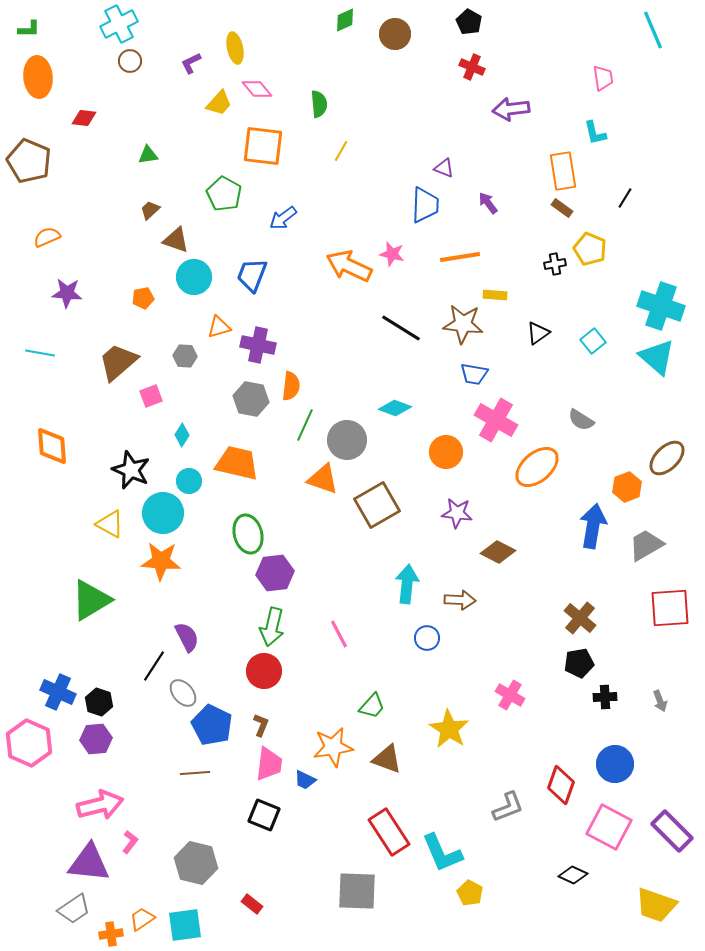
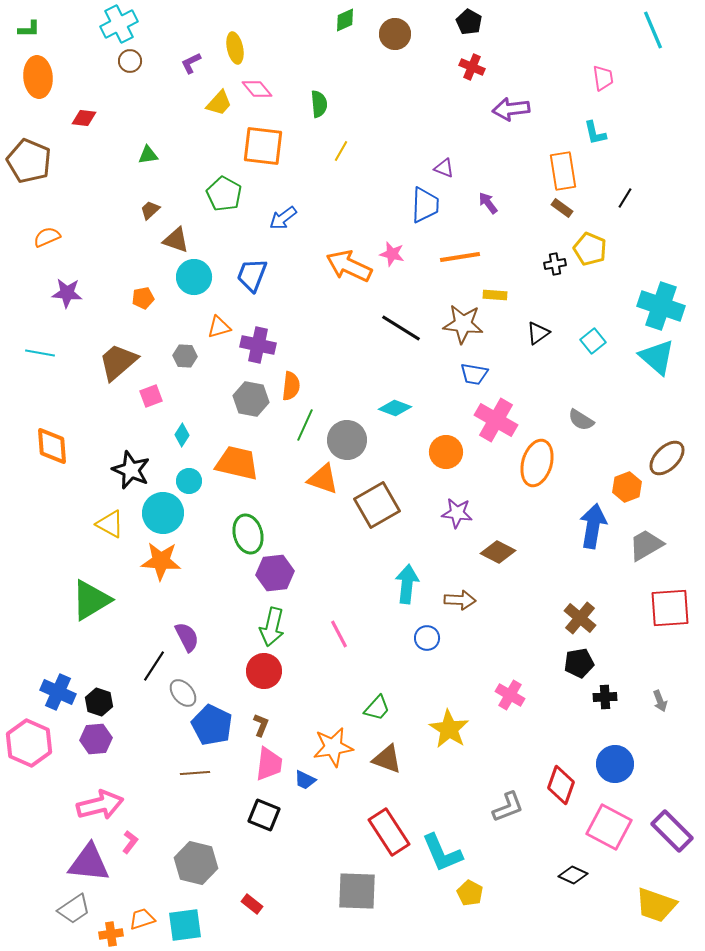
orange ellipse at (537, 467): moved 4 px up; rotated 33 degrees counterclockwise
green trapezoid at (372, 706): moved 5 px right, 2 px down
orange trapezoid at (142, 919): rotated 16 degrees clockwise
